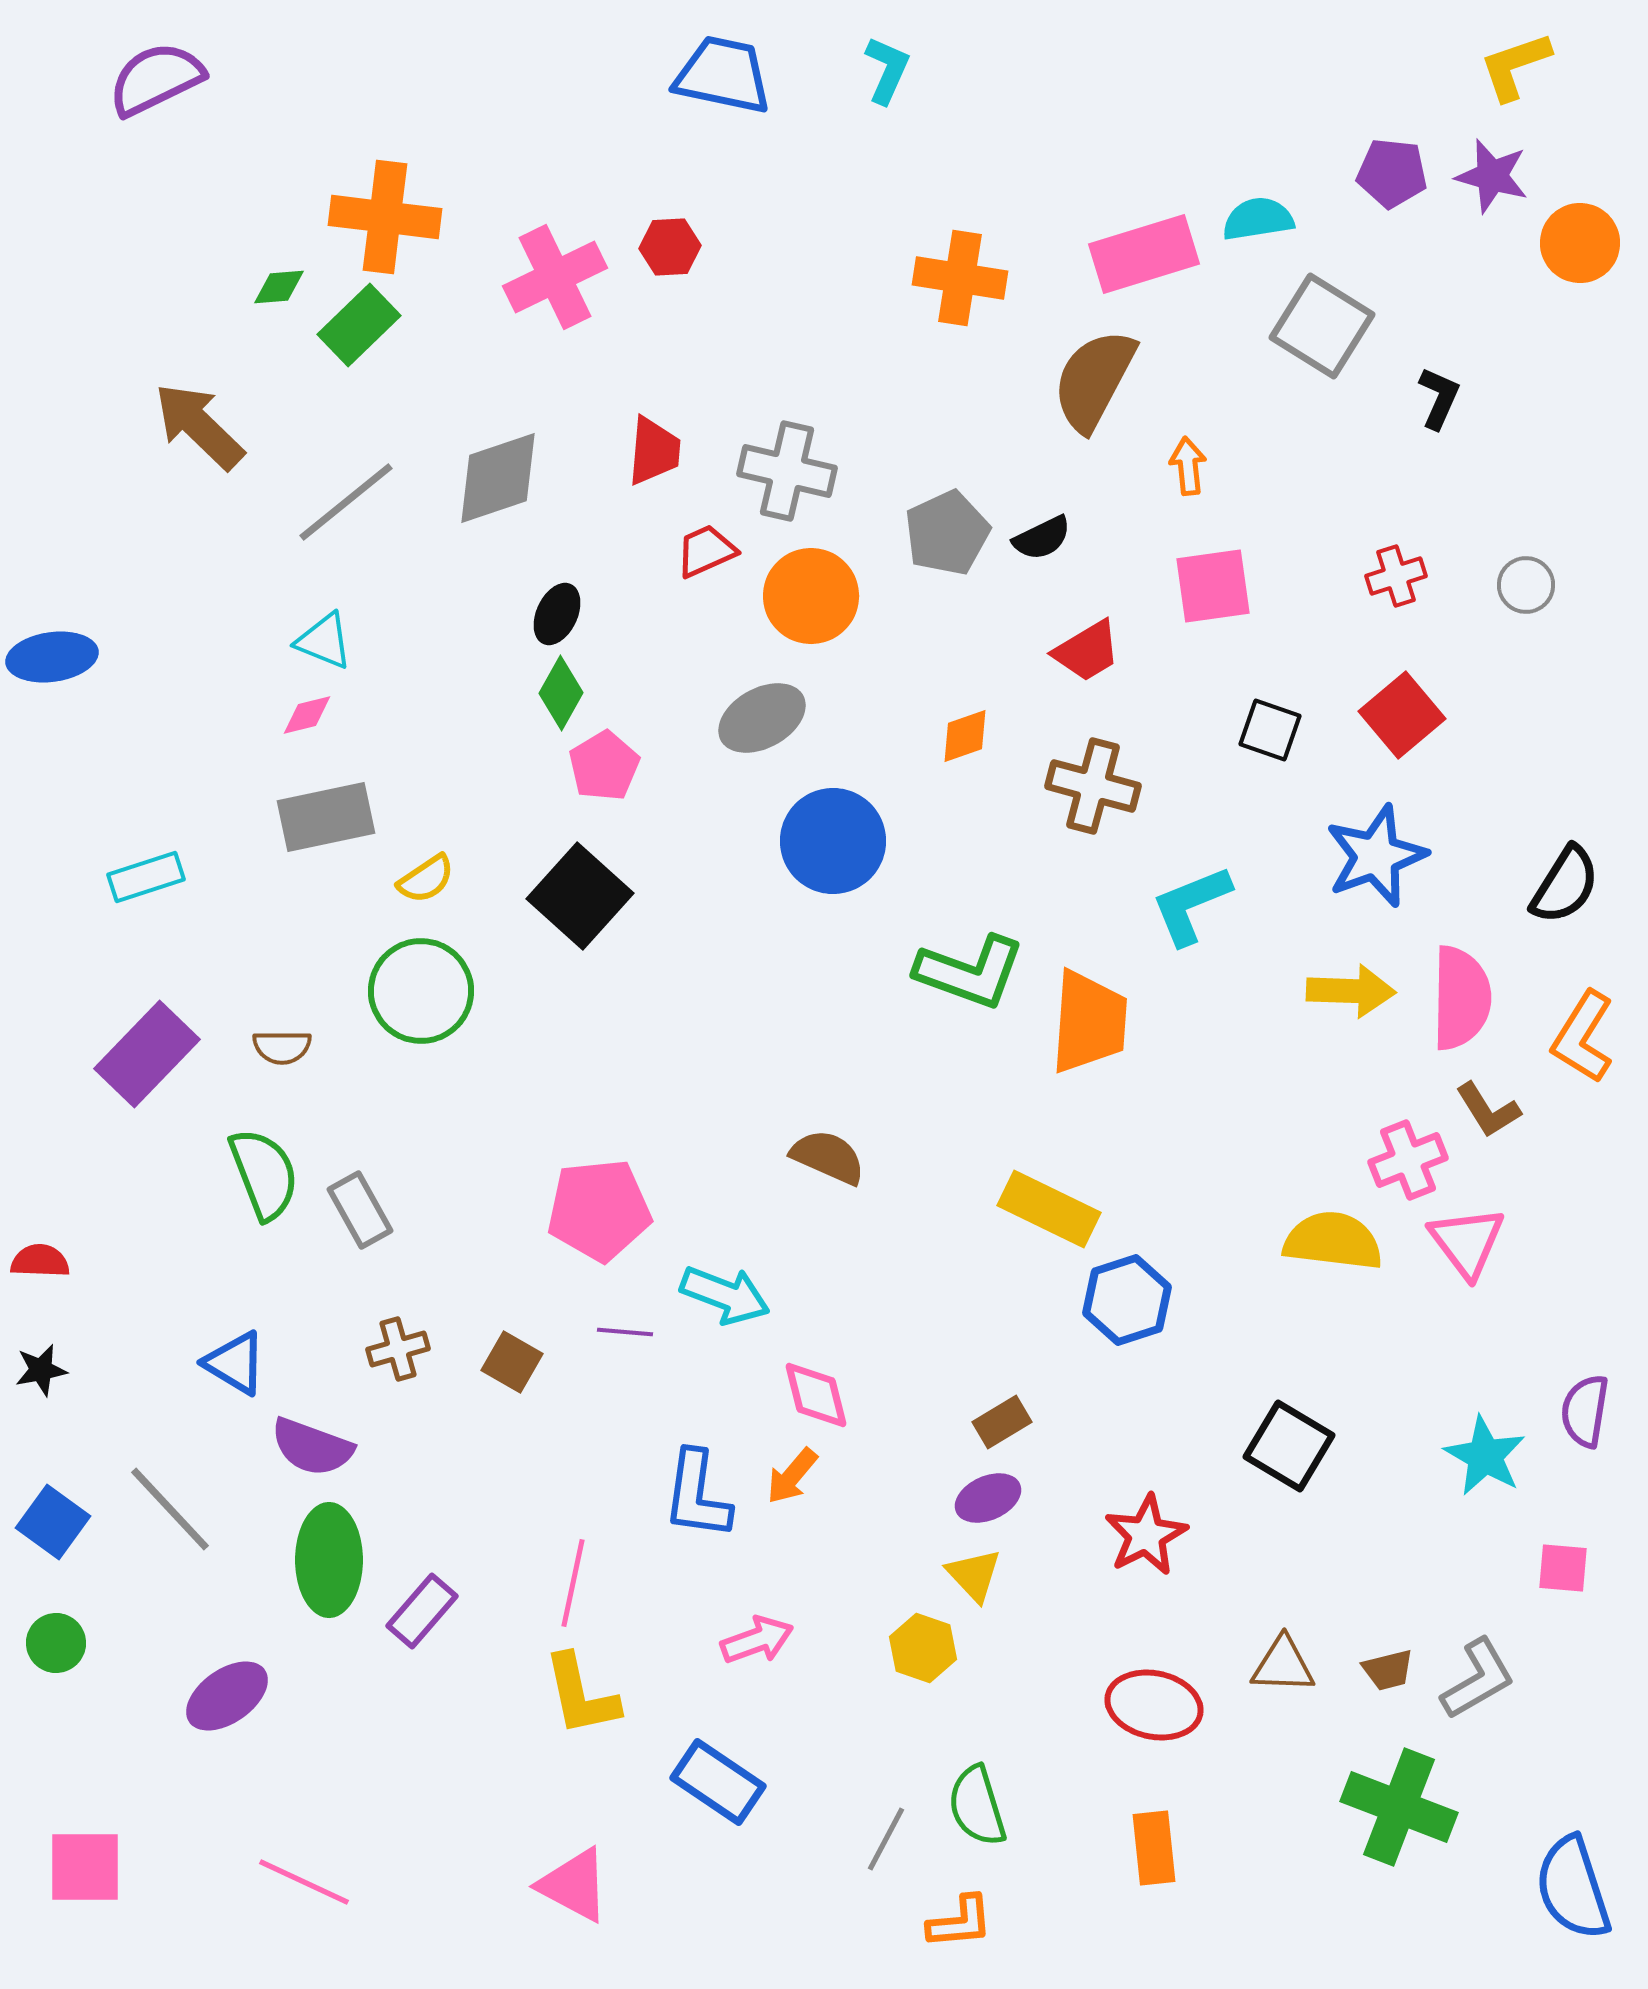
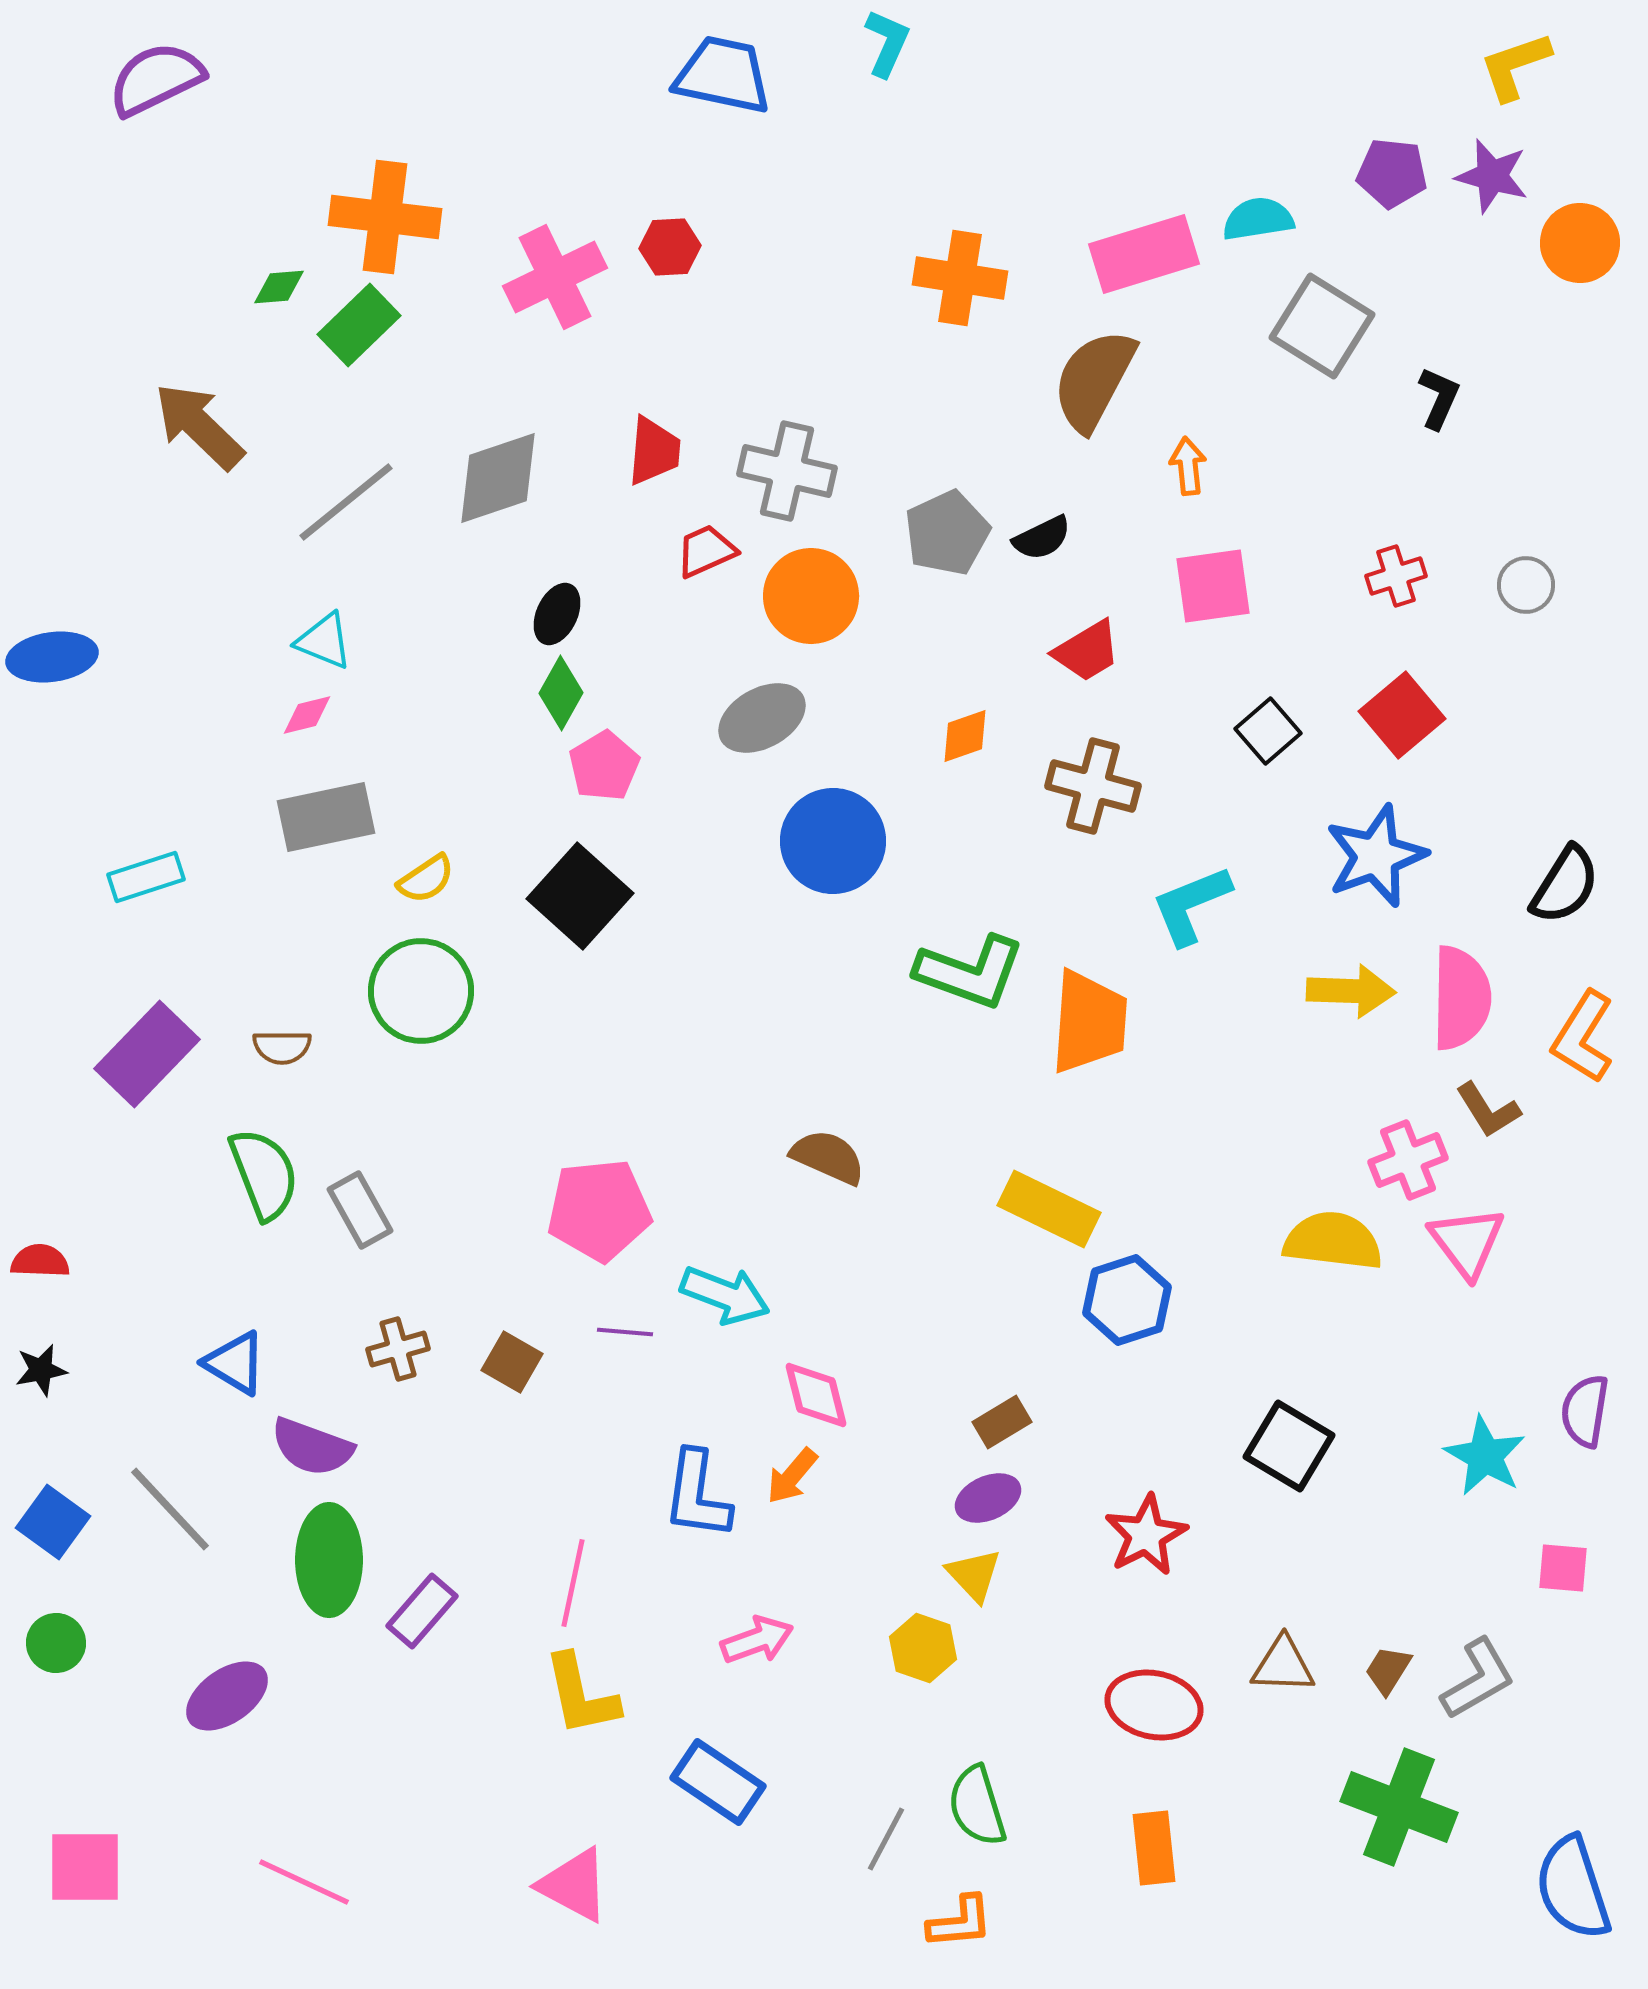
cyan L-shape at (887, 70): moved 27 px up
black square at (1270, 730): moved 2 px left, 1 px down; rotated 30 degrees clockwise
brown trapezoid at (1388, 1670): rotated 136 degrees clockwise
